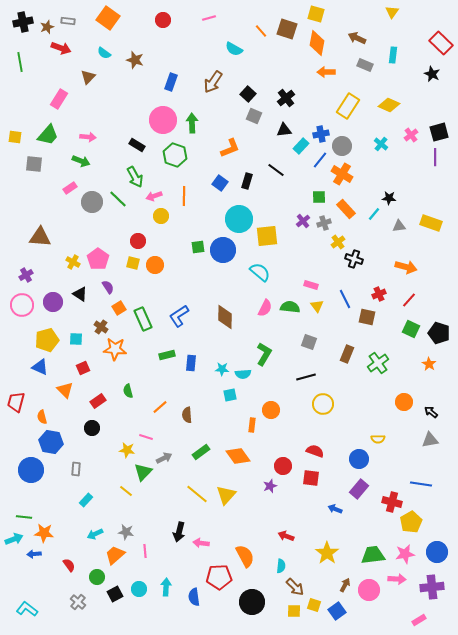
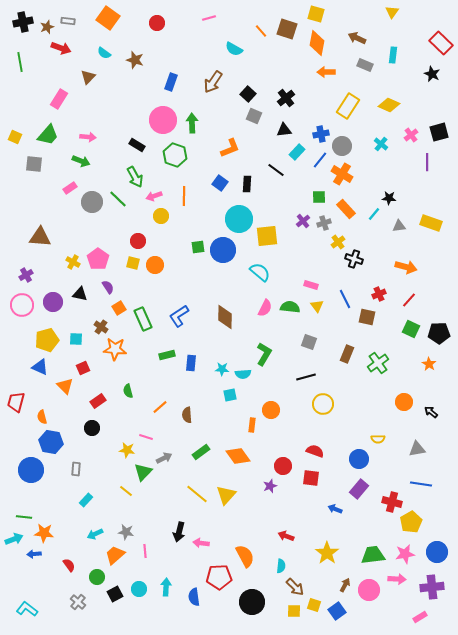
red circle at (163, 20): moved 6 px left, 3 px down
yellow square at (15, 137): rotated 16 degrees clockwise
cyan rectangle at (301, 146): moved 4 px left, 6 px down
purple line at (435, 157): moved 8 px left, 5 px down
black rectangle at (247, 181): moved 3 px down; rotated 14 degrees counterclockwise
black triangle at (80, 294): rotated 21 degrees counterclockwise
black pentagon at (439, 333): rotated 20 degrees counterclockwise
orange triangle at (65, 390): moved 4 px up
gray triangle at (430, 440): moved 13 px left, 9 px down
pink rectangle at (419, 620): moved 1 px right, 3 px up
